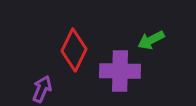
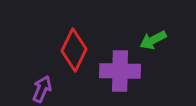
green arrow: moved 2 px right
